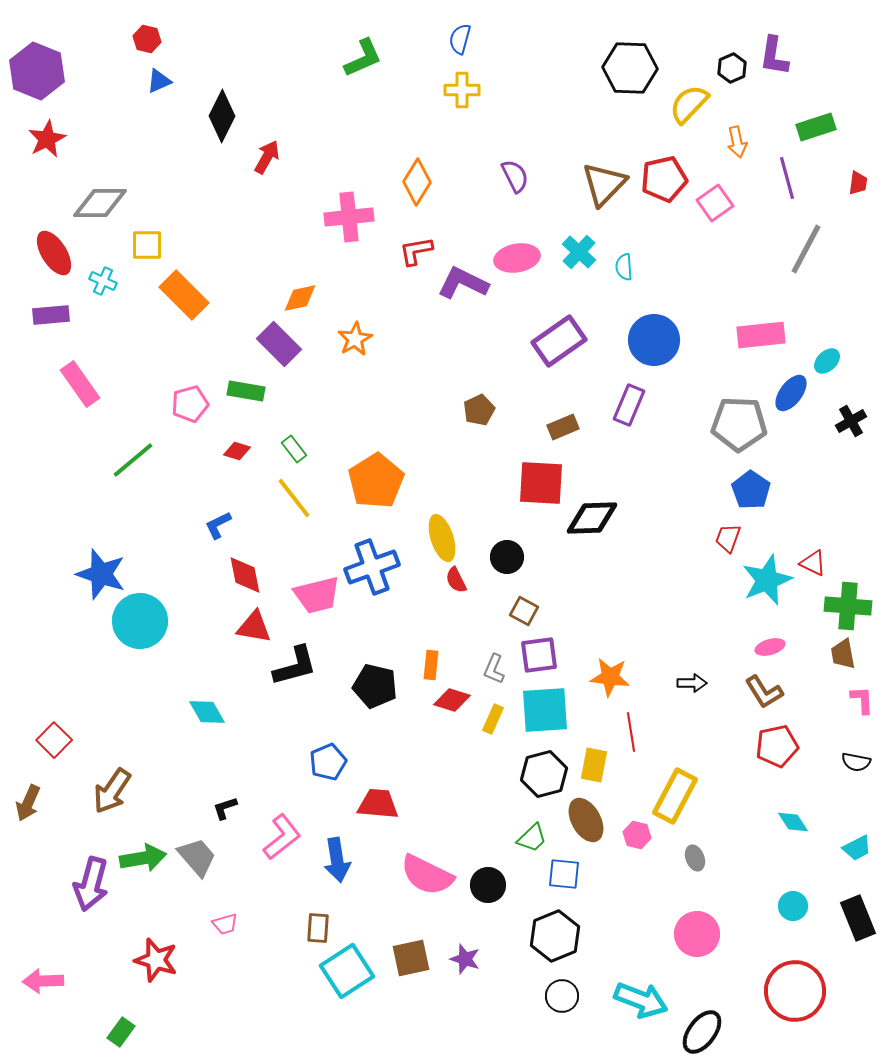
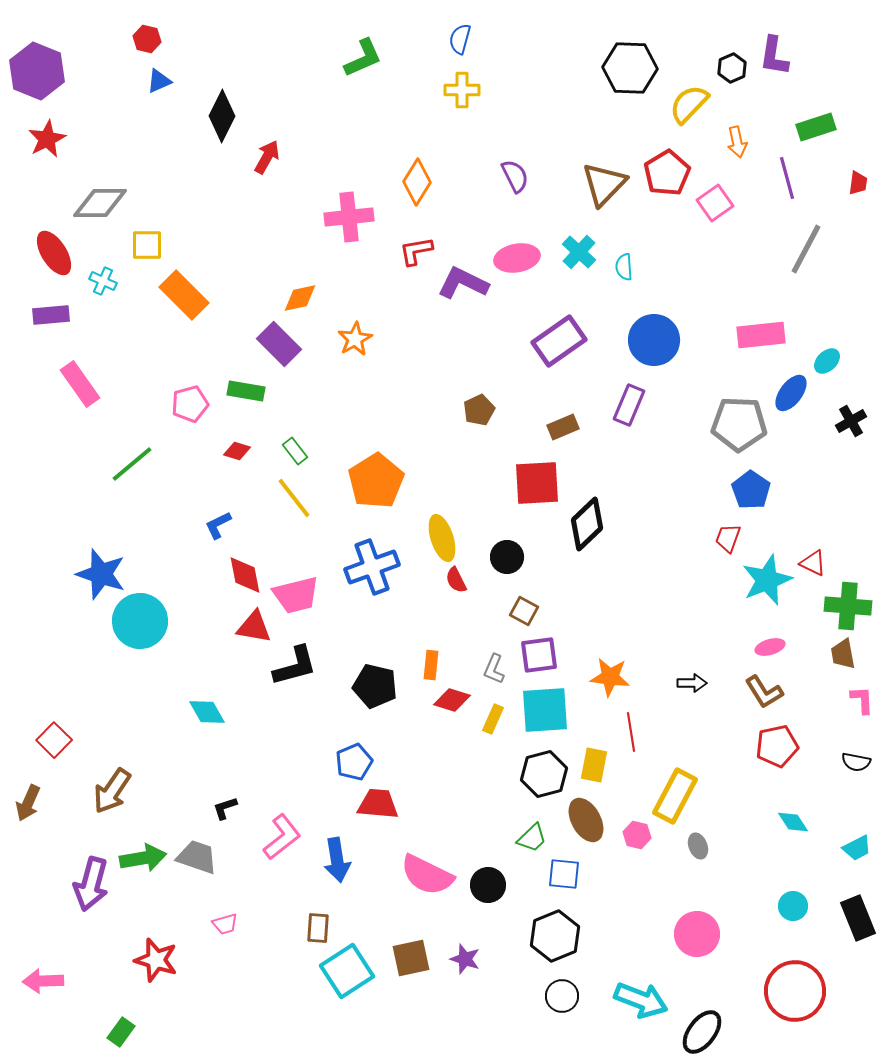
red pentagon at (664, 179): moved 3 px right, 6 px up; rotated 18 degrees counterclockwise
green rectangle at (294, 449): moved 1 px right, 2 px down
green line at (133, 460): moved 1 px left, 4 px down
red square at (541, 483): moved 4 px left; rotated 6 degrees counterclockwise
black diamond at (592, 518): moved 5 px left, 6 px down; rotated 42 degrees counterclockwise
pink trapezoid at (317, 595): moved 21 px left
blue pentagon at (328, 762): moved 26 px right
gray trapezoid at (197, 857): rotated 30 degrees counterclockwise
gray ellipse at (695, 858): moved 3 px right, 12 px up
